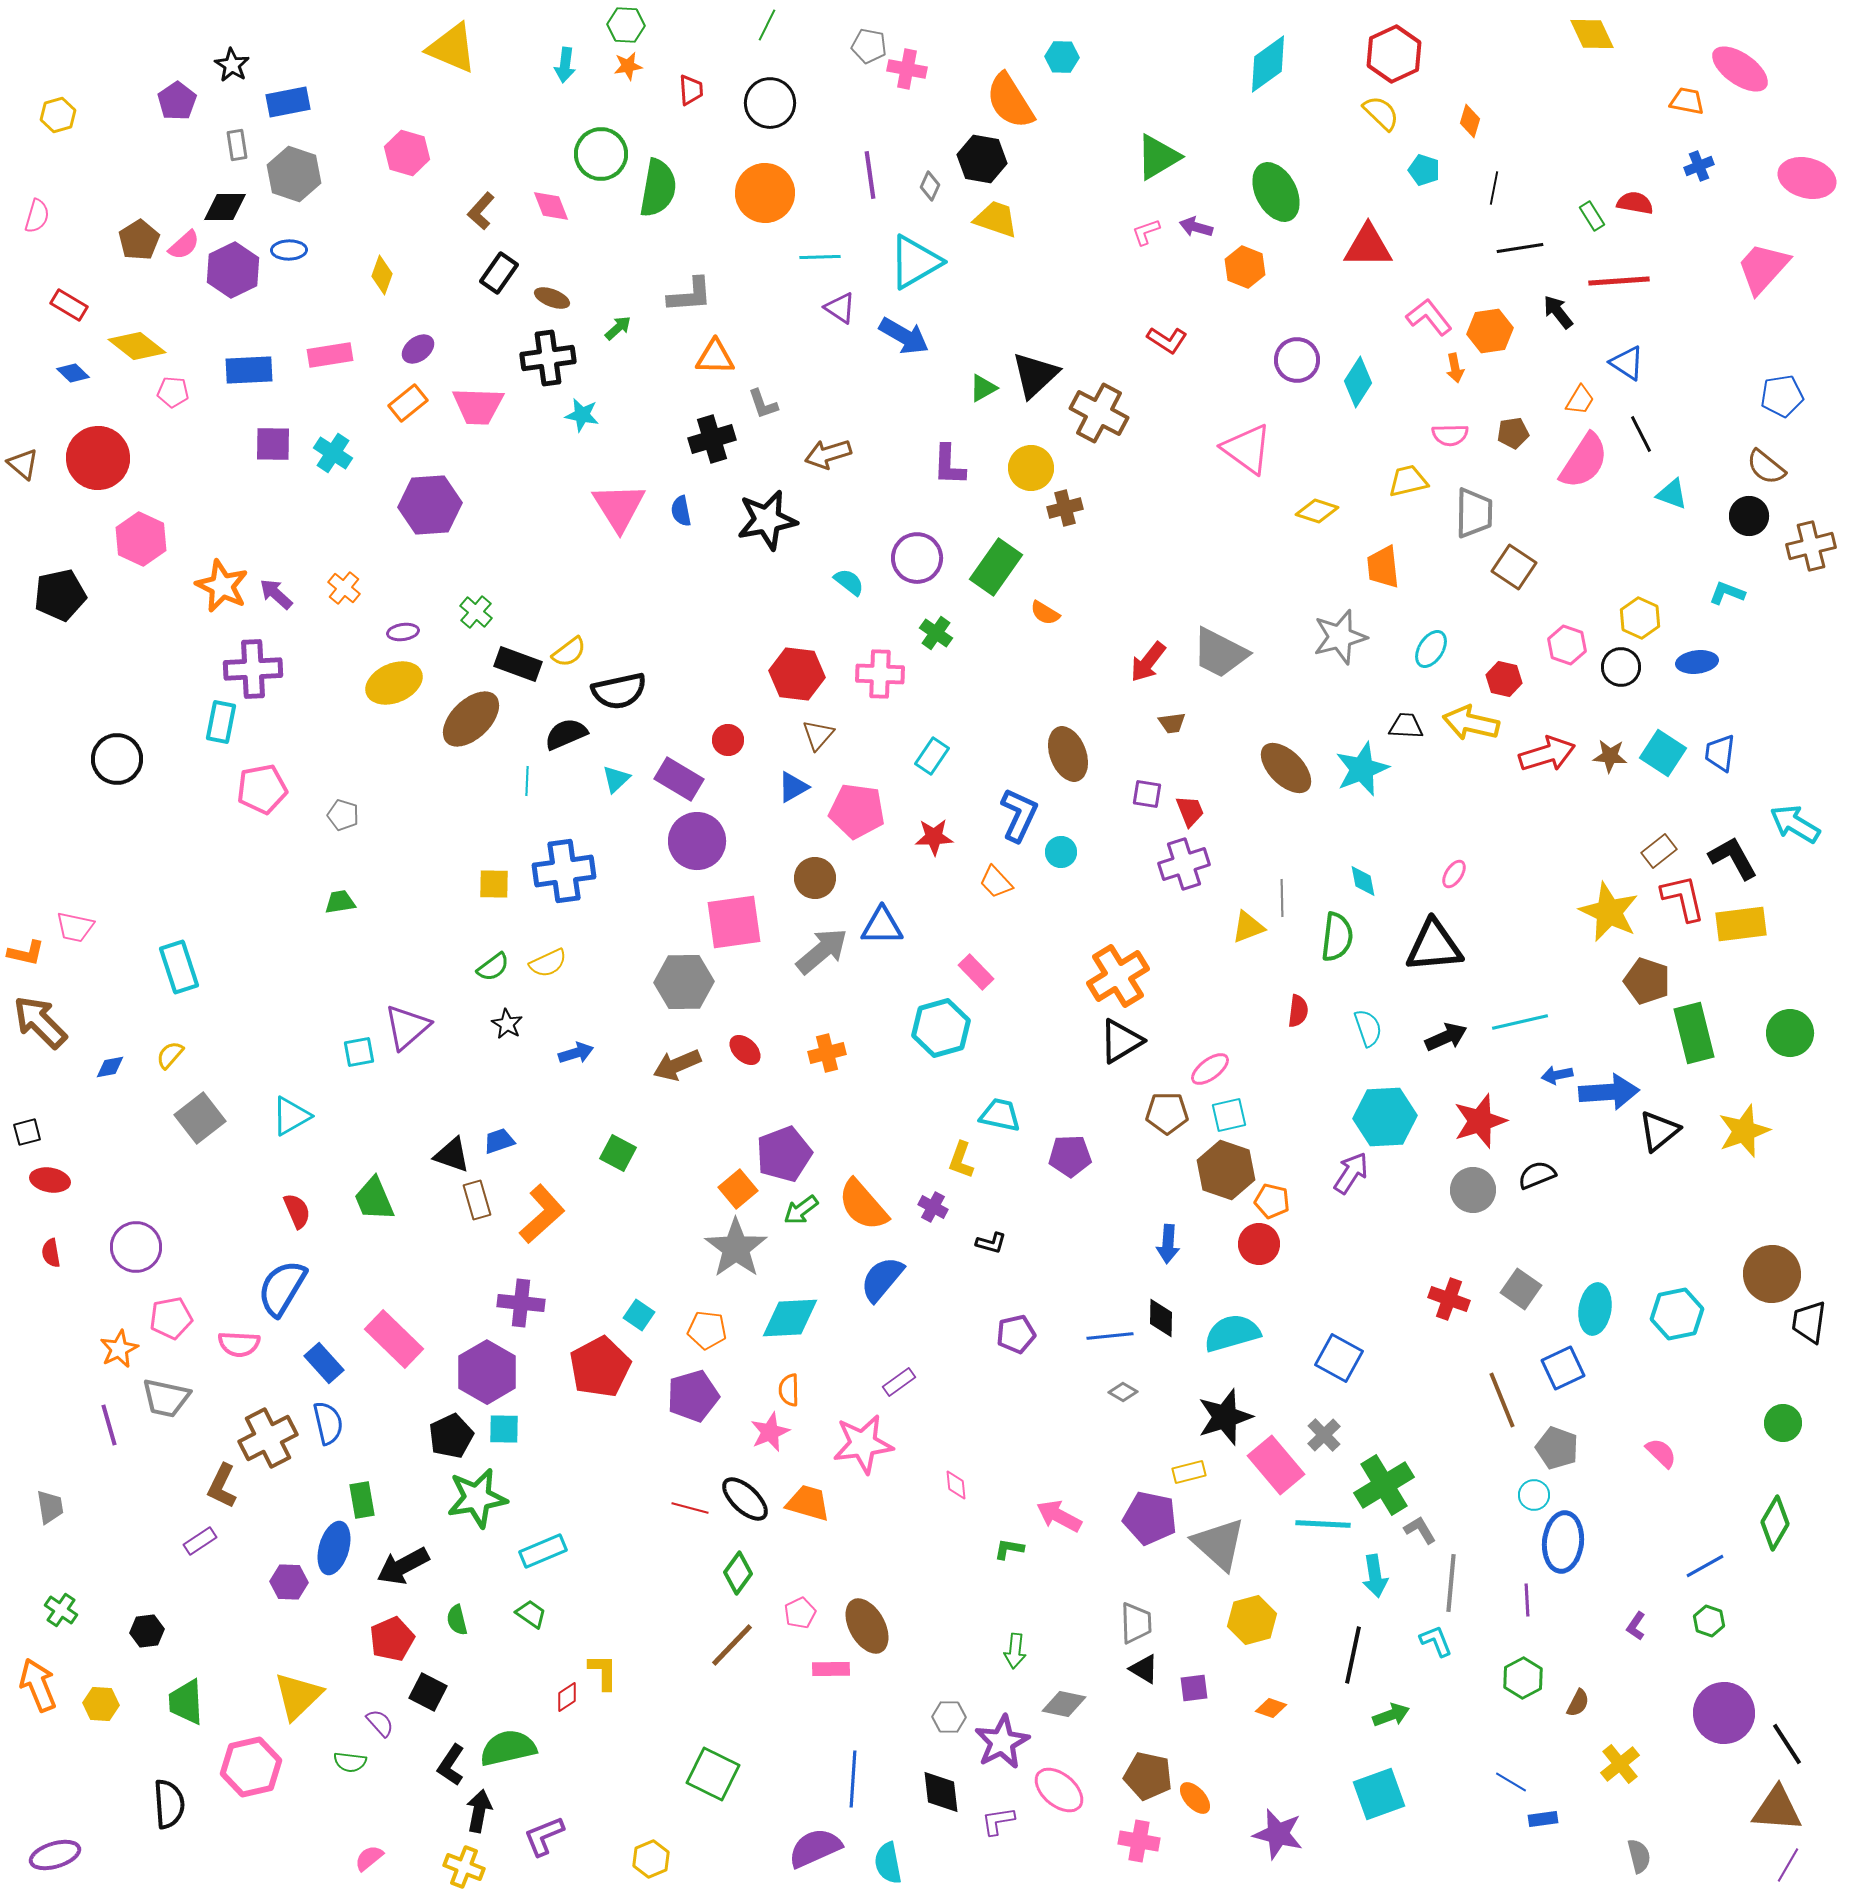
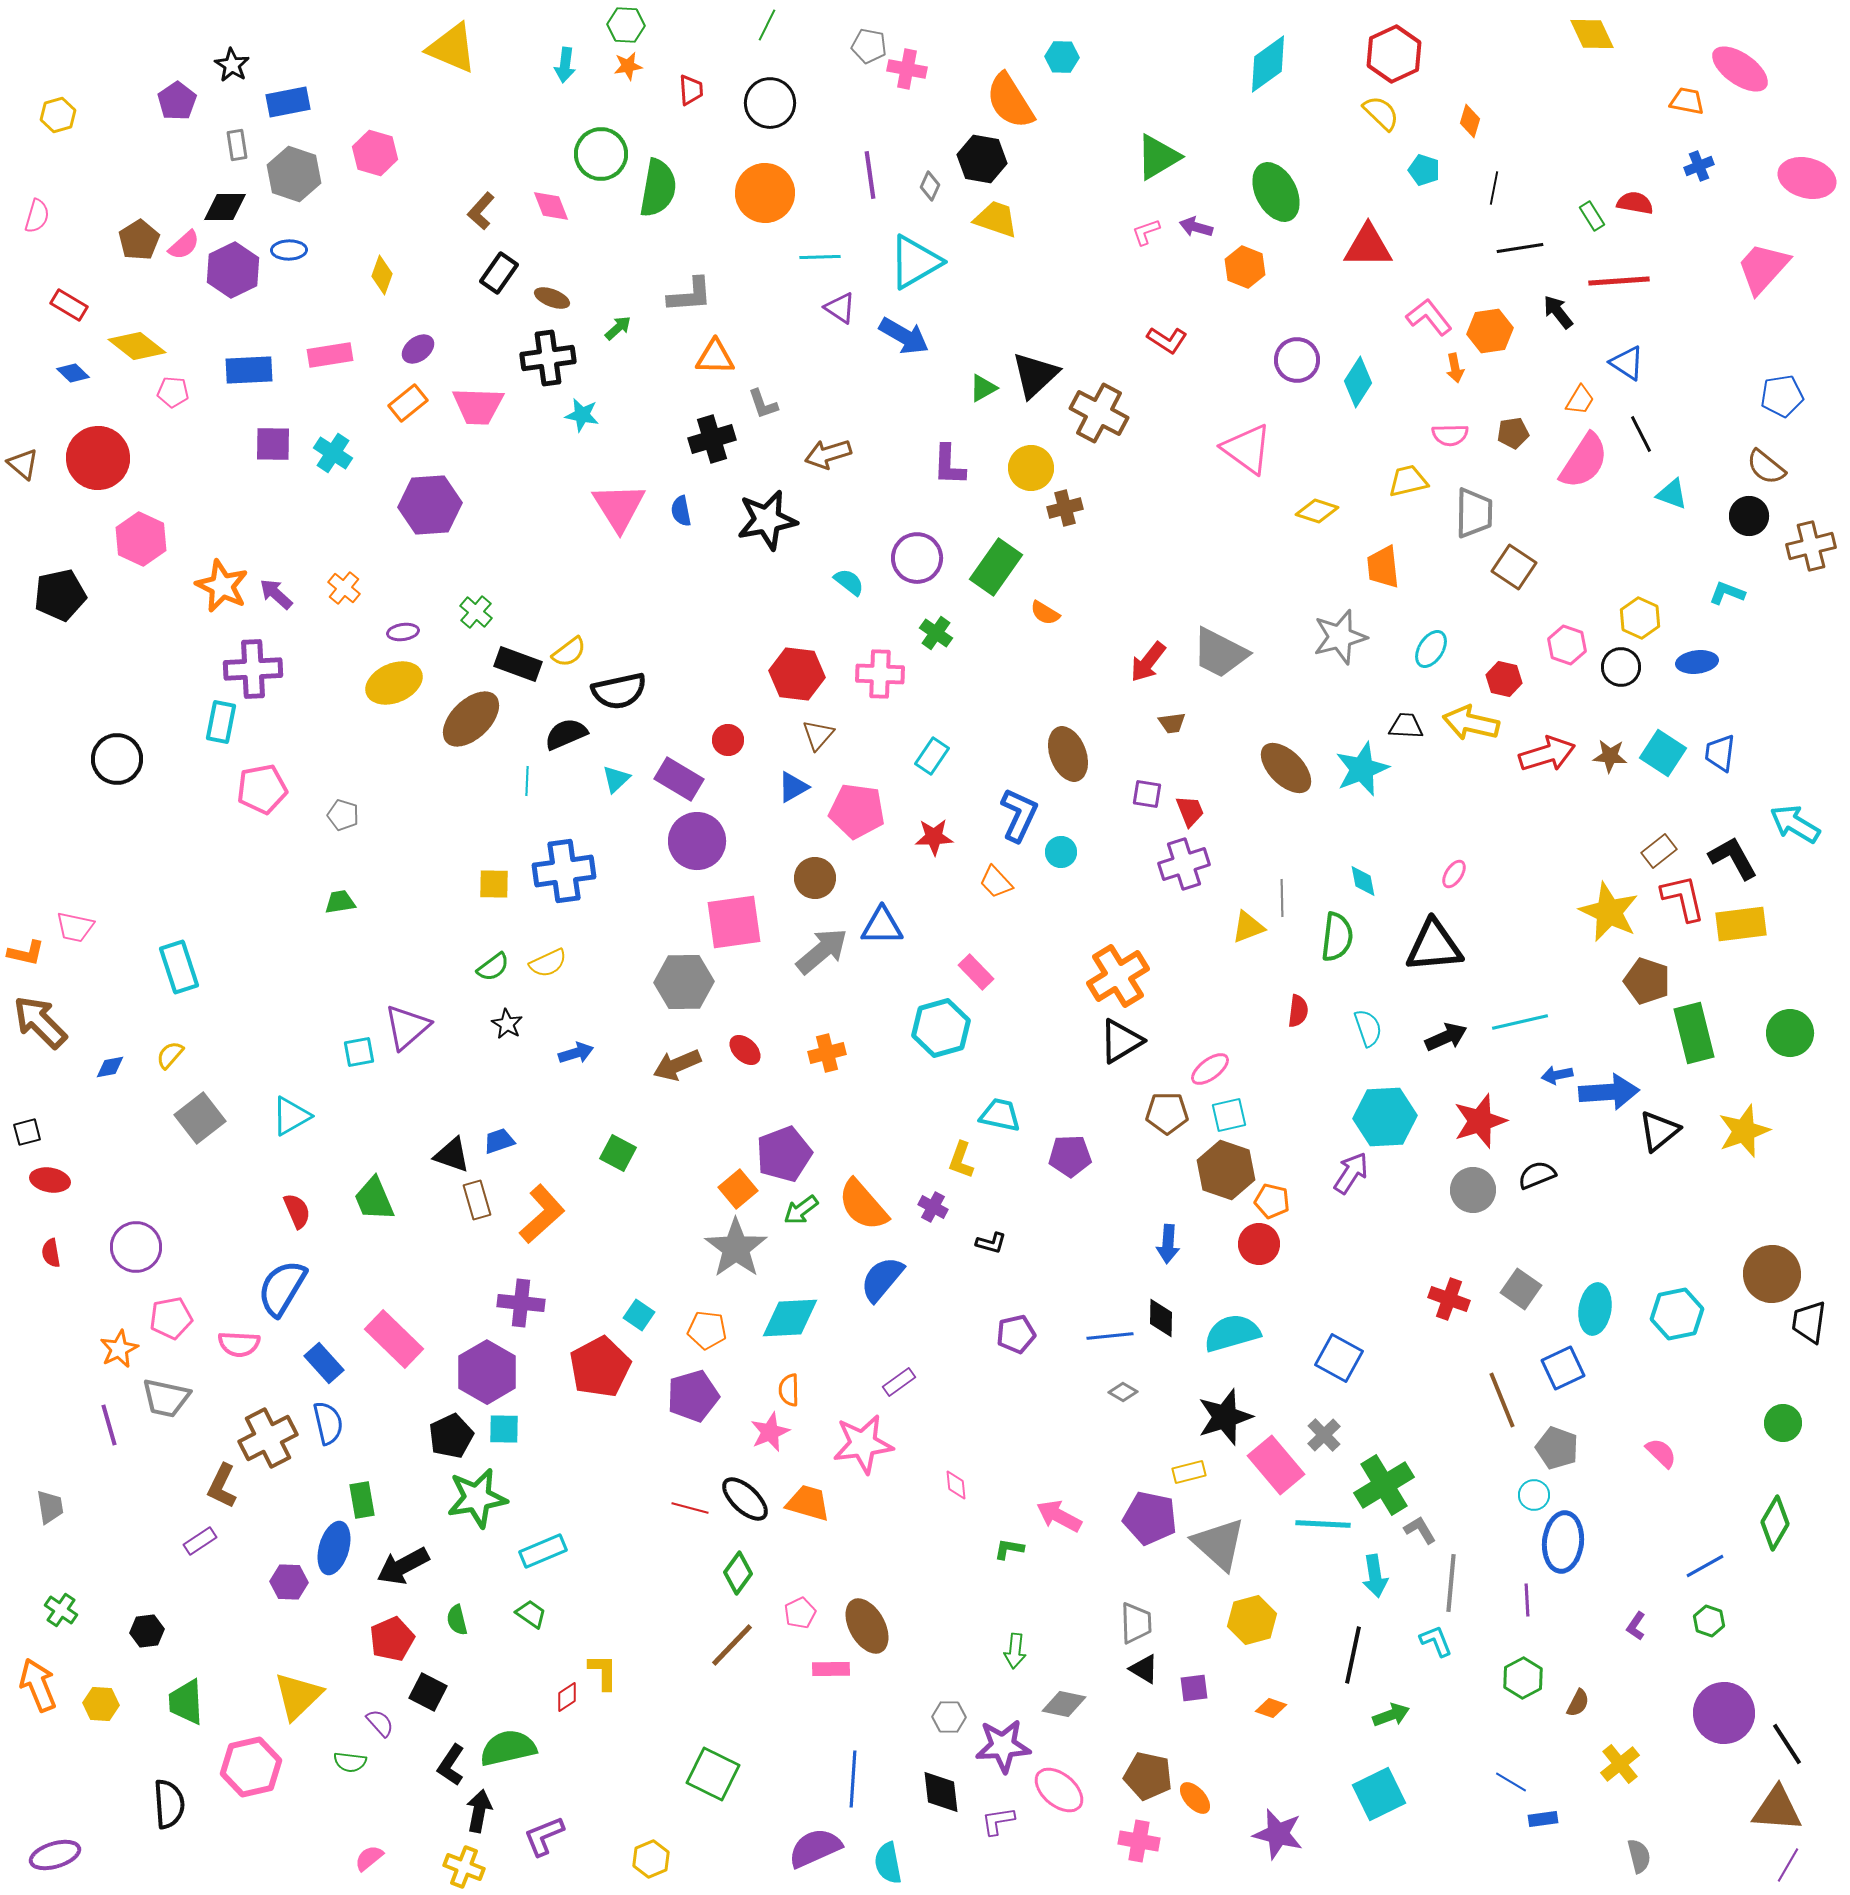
pink hexagon at (407, 153): moved 32 px left
purple star at (1002, 1742): moved 1 px right, 4 px down; rotated 24 degrees clockwise
cyan square at (1379, 1794): rotated 6 degrees counterclockwise
